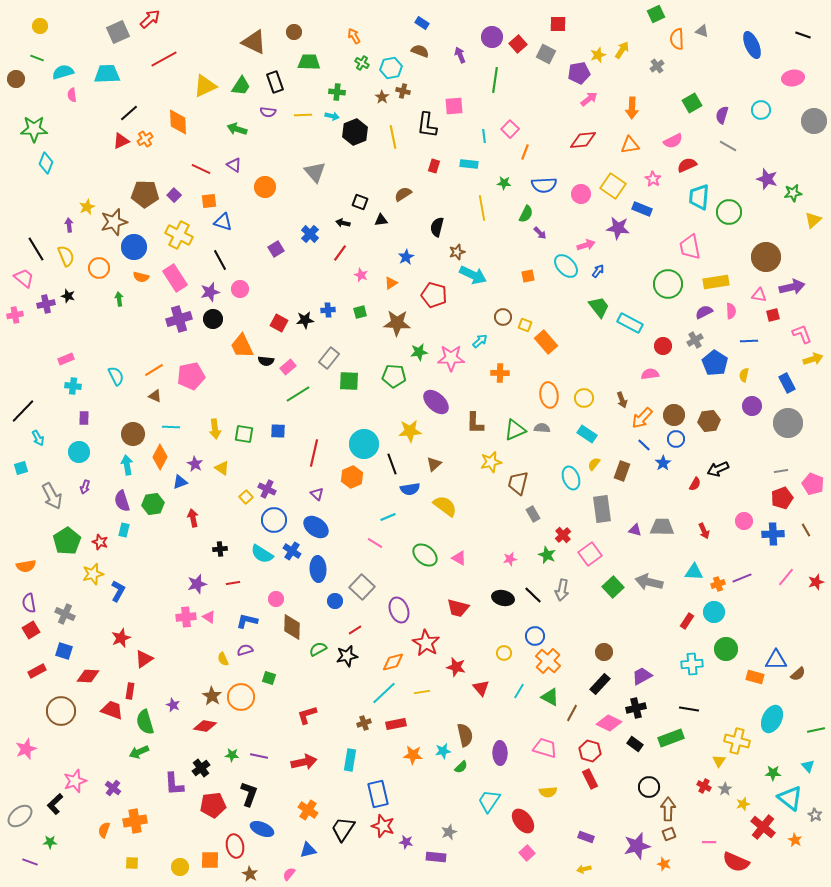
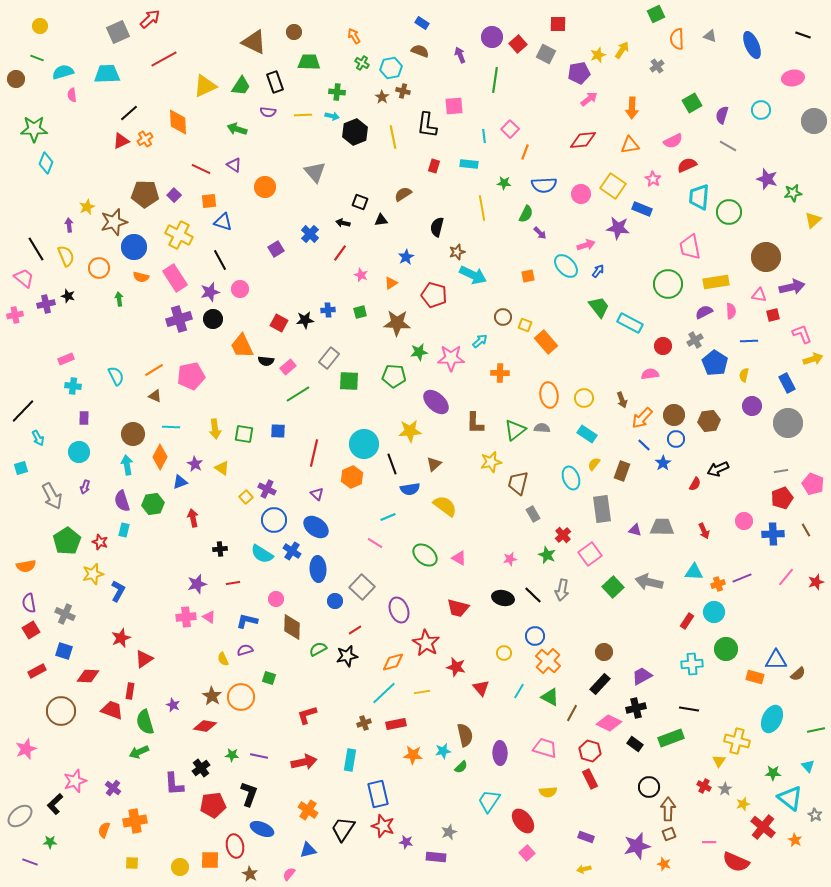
gray triangle at (702, 31): moved 8 px right, 5 px down
green triangle at (515, 430): rotated 15 degrees counterclockwise
